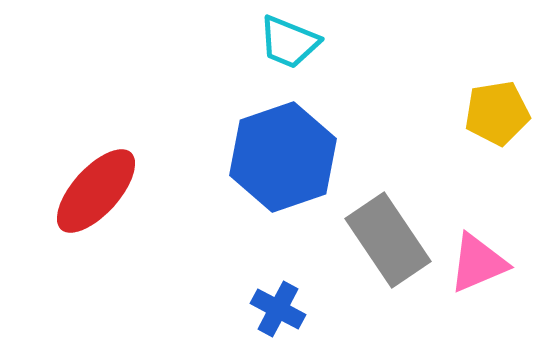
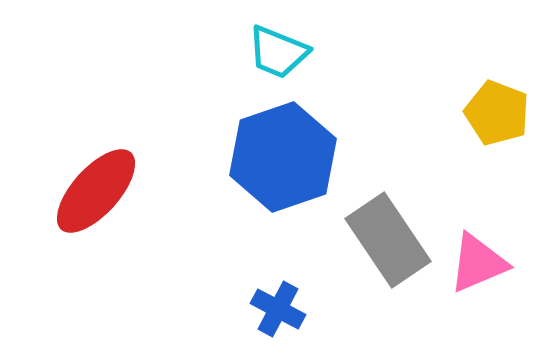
cyan trapezoid: moved 11 px left, 10 px down
yellow pentagon: rotated 30 degrees clockwise
